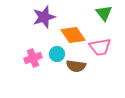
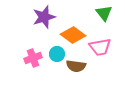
orange diamond: rotated 20 degrees counterclockwise
